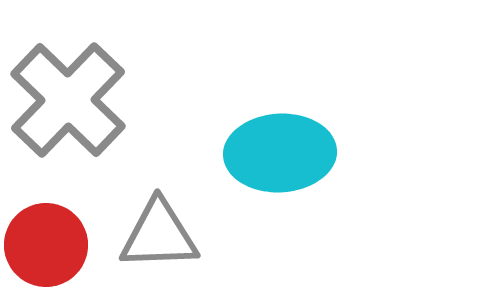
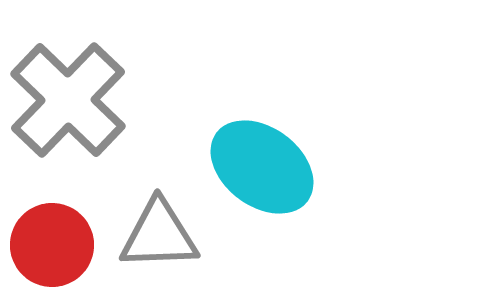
cyan ellipse: moved 18 px left, 14 px down; rotated 40 degrees clockwise
red circle: moved 6 px right
